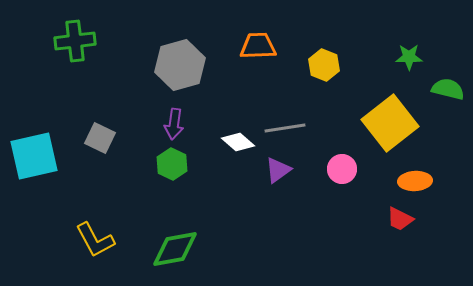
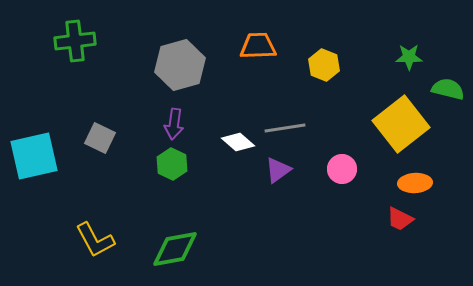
yellow square: moved 11 px right, 1 px down
orange ellipse: moved 2 px down
